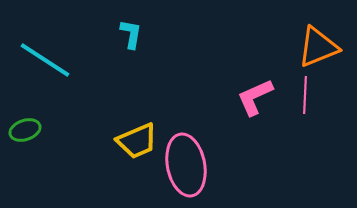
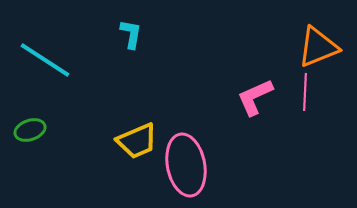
pink line: moved 3 px up
green ellipse: moved 5 px right
